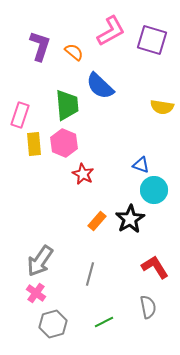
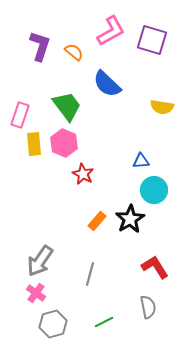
blue semicircle: moved 7 px right, 2 px up
green trapezoid: moved 1 px down; rotated 32 degrees counterclockwise
blue triangle: moved 4 px up; rotated 24 degrees counterclockwise
